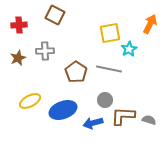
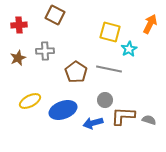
yellow square: moved 1 px up; rotated 25 degrees clockwise
